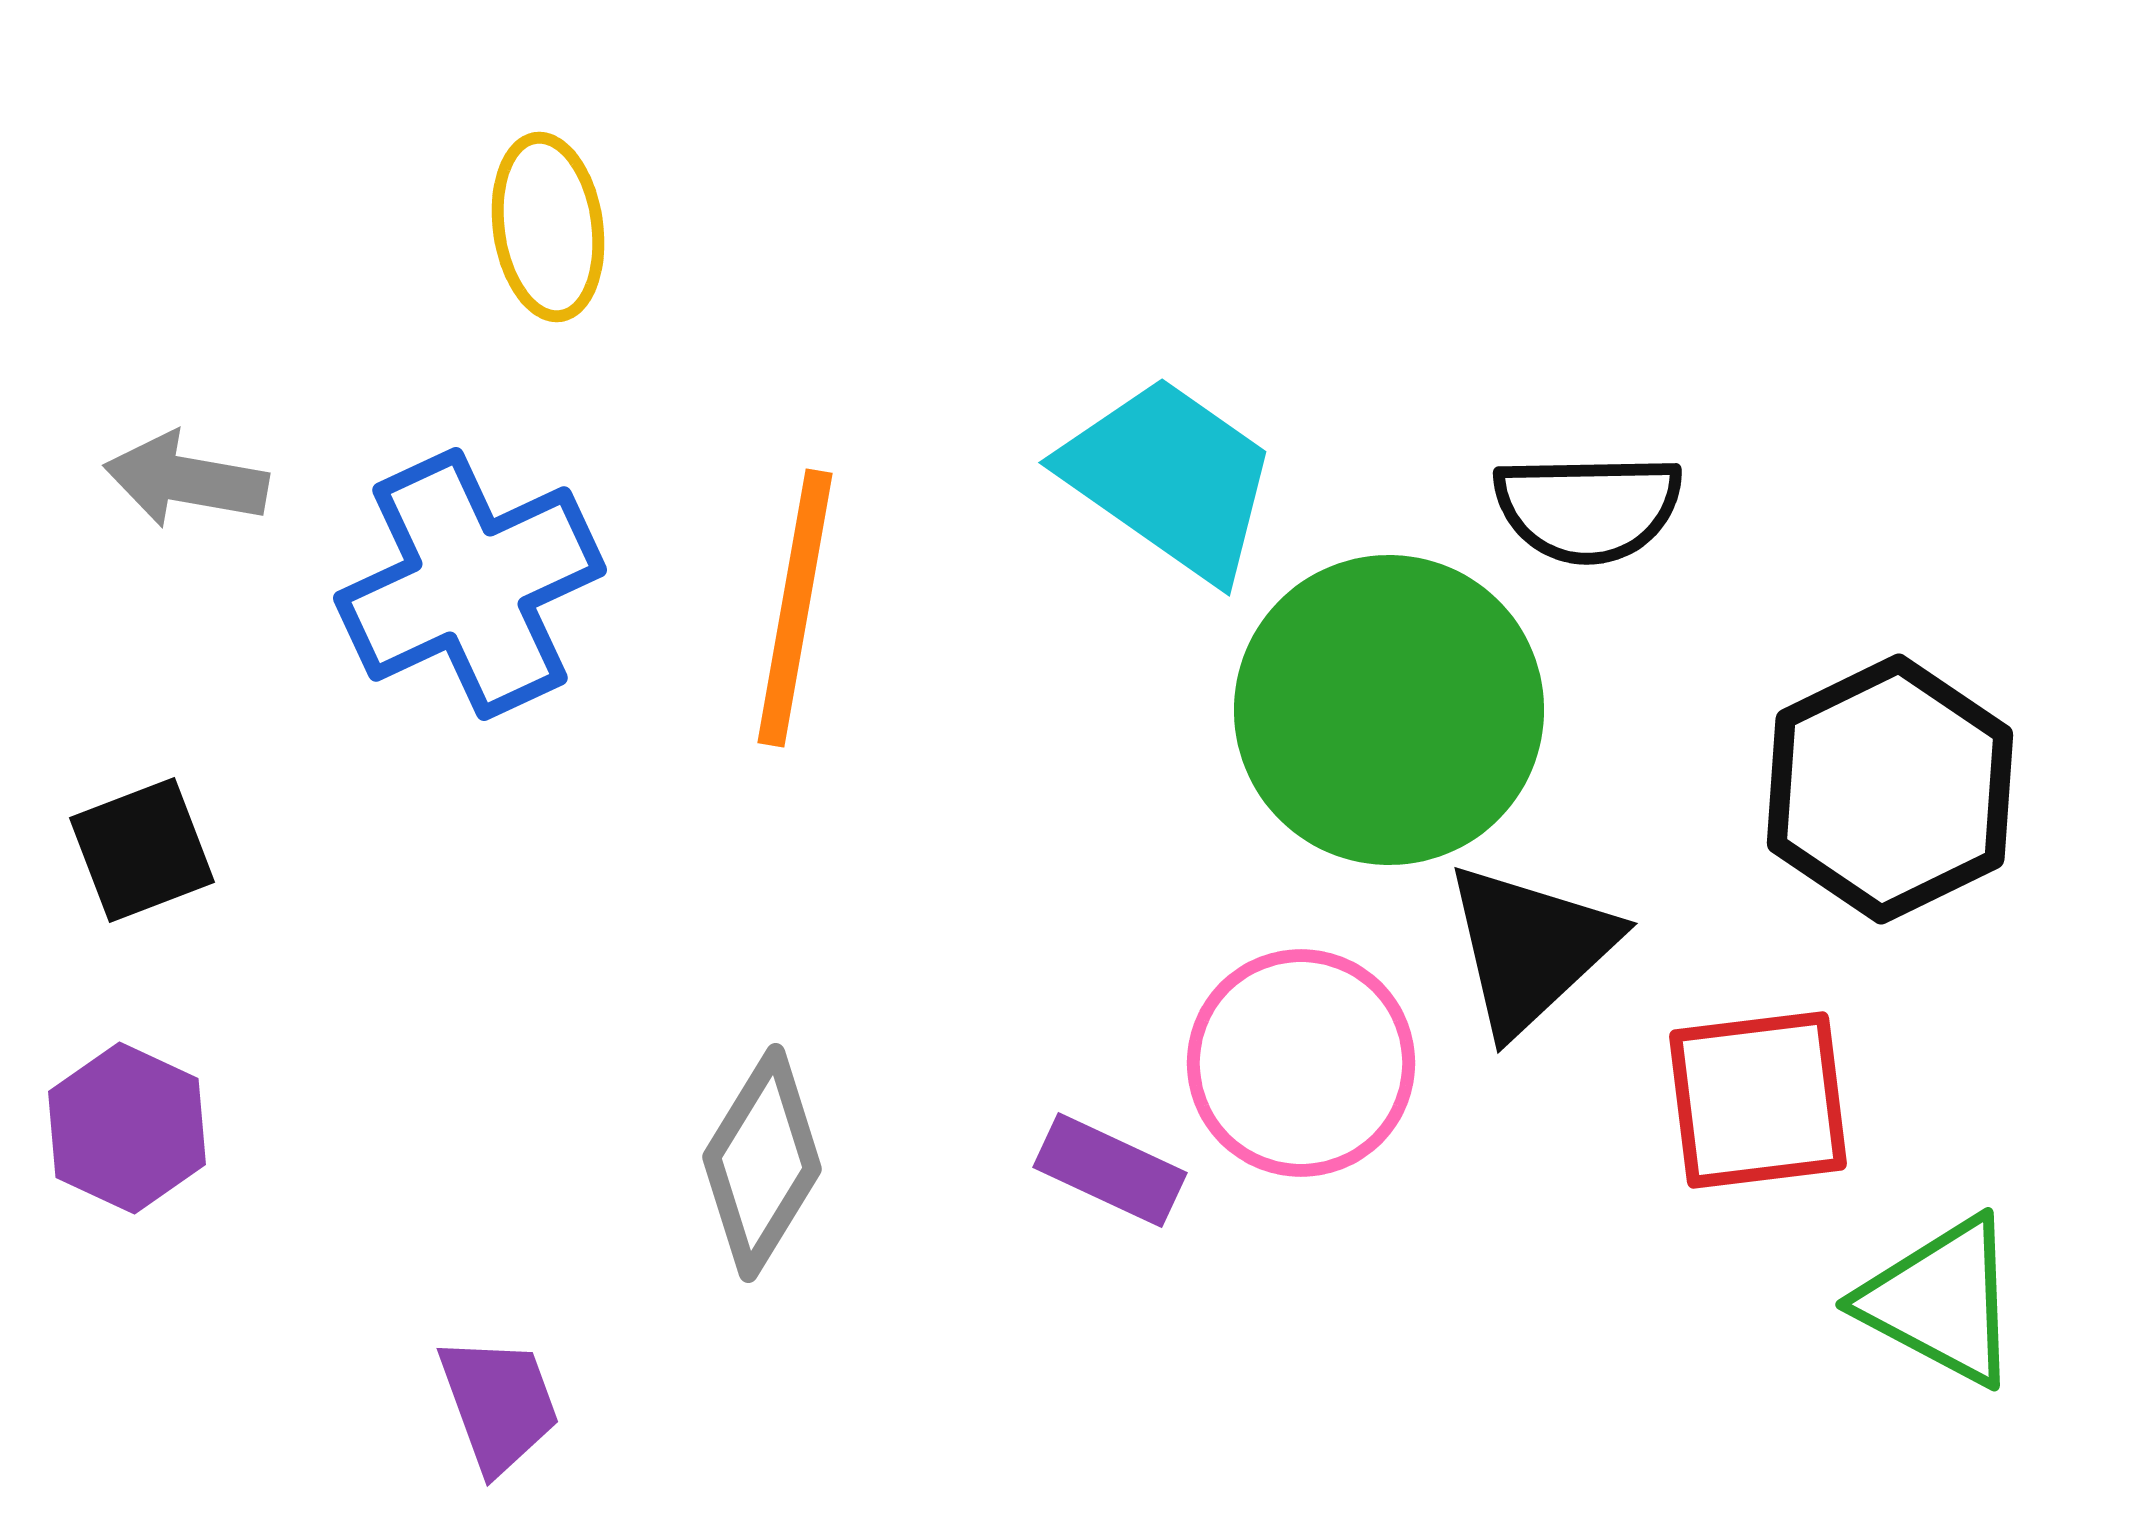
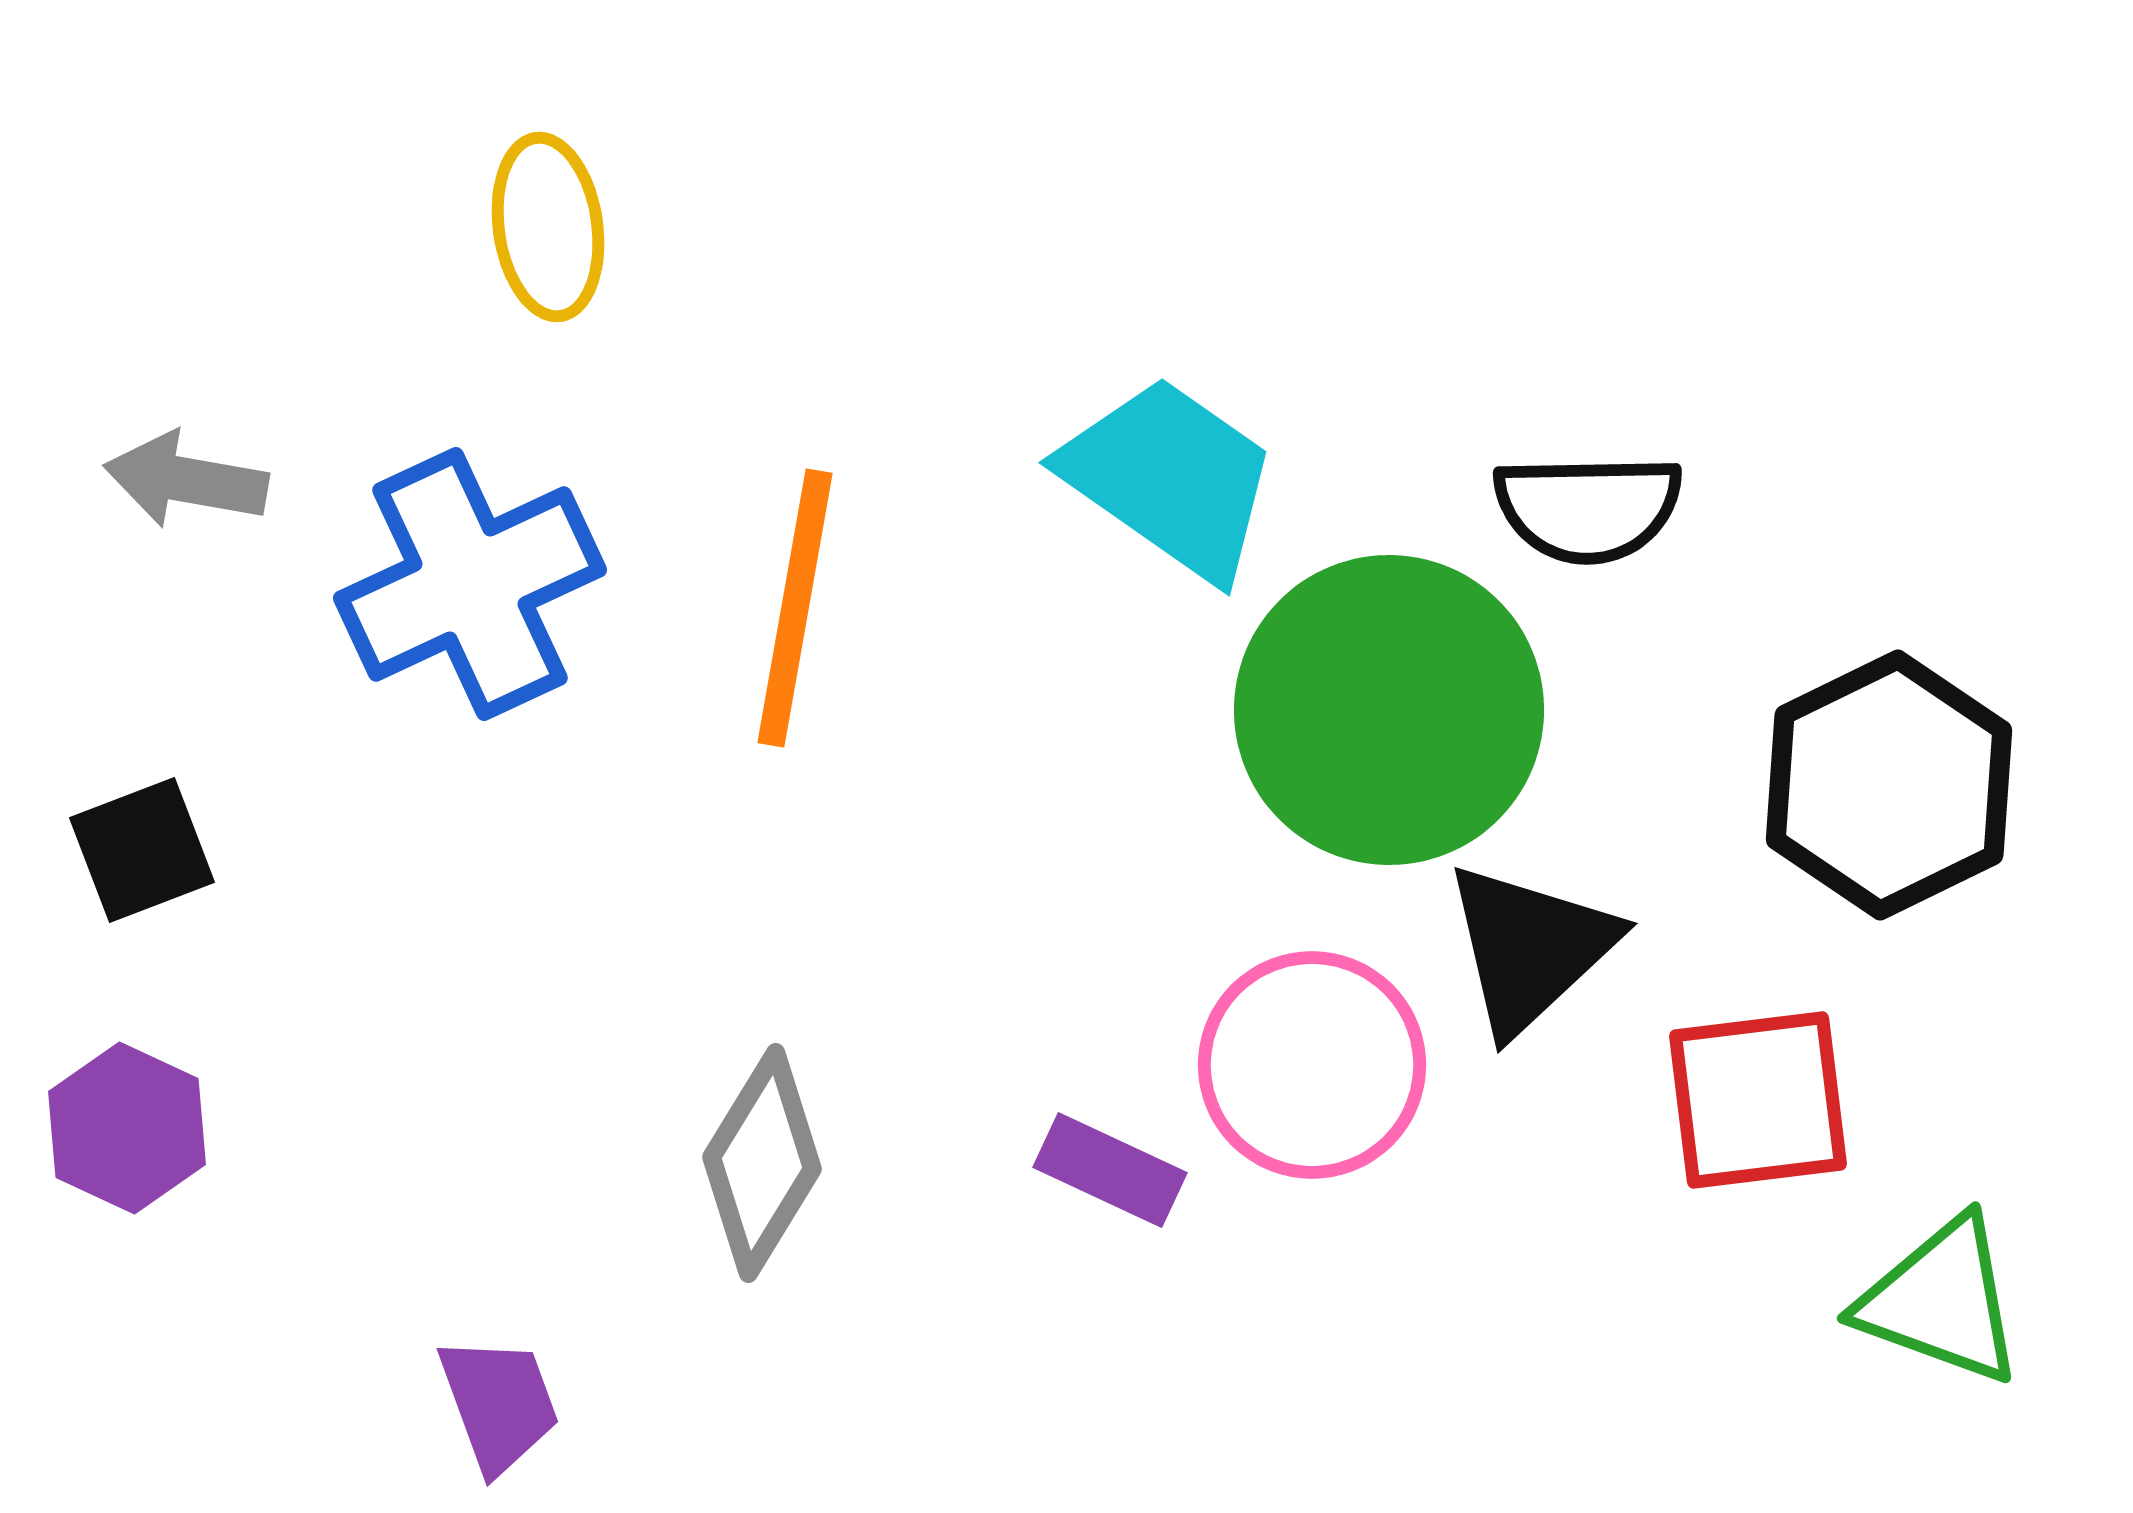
black hexagon: moved 1 px left, 4 px up
pink circle: moved 11 px right, 2 px down
green triangle: rotated 8 degrees counterclockwise
